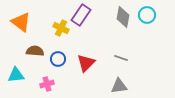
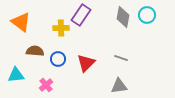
yellow cross: rotated 28 degrees counterclockwise
pink cross: moved 1 px left, 1 px down; rotated 24 degrees counterclockwise
